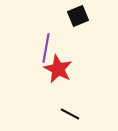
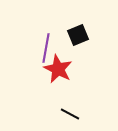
black square: moved 19 px down
